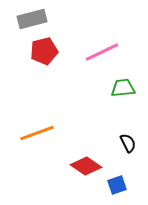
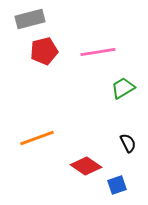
gray rectangle: moved 2 px left
pink line: moved 4 px left; rotated 16 degrees clockwise
green trapezoid: rotated 25 degrees counterclockwise
orange line: moved 5 px down
